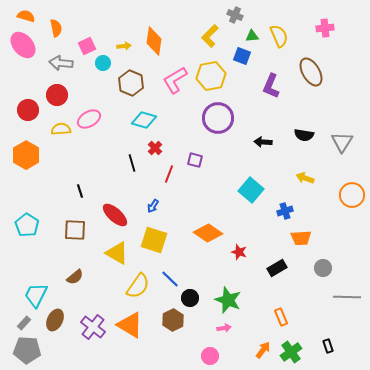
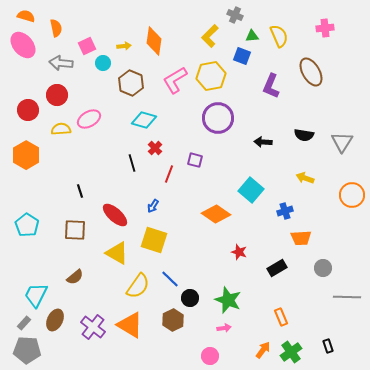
orange diamond at (208, 233): moved 8 px right, 19 px up
